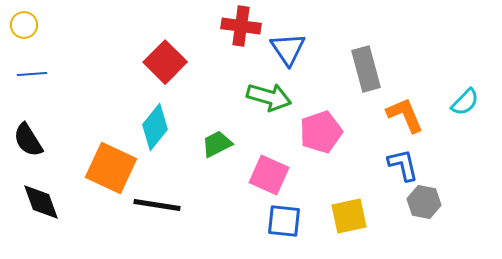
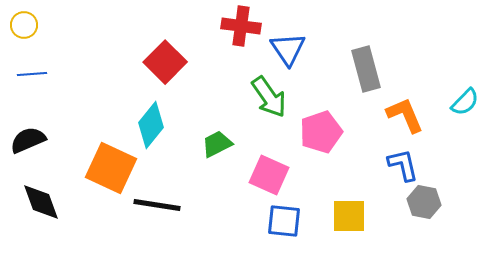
green arrow: rotated 39 degrees clockwise
cyan diamond: moved 4 px left, 2 px up
black semicircle: rotated 99 degrees clockwise
yellow square: rotated 12 degrees clockwise
